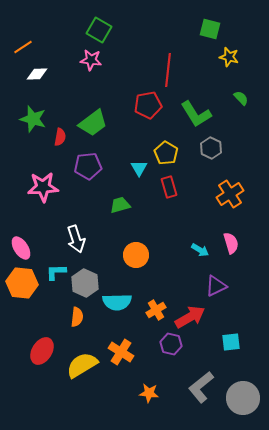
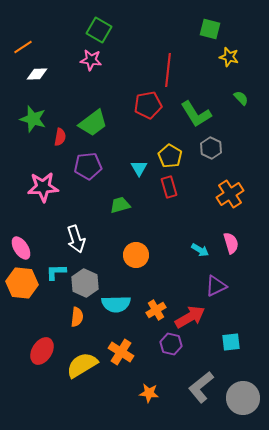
yellow pentagon at (166, 153): moved 4 px right, 3 px down
cyan semicircle at (117, 302): moved 1 px left, 2 px down
